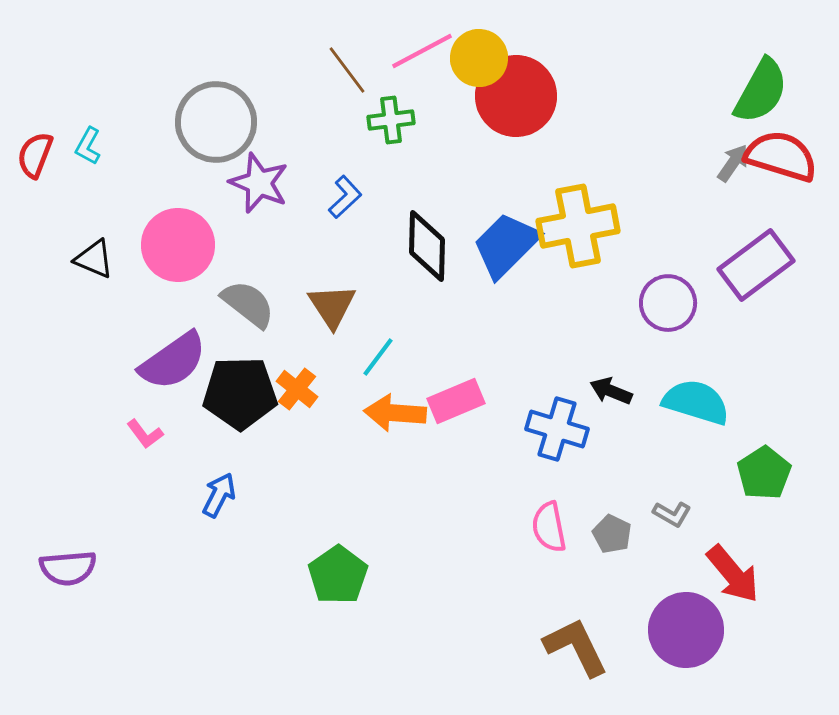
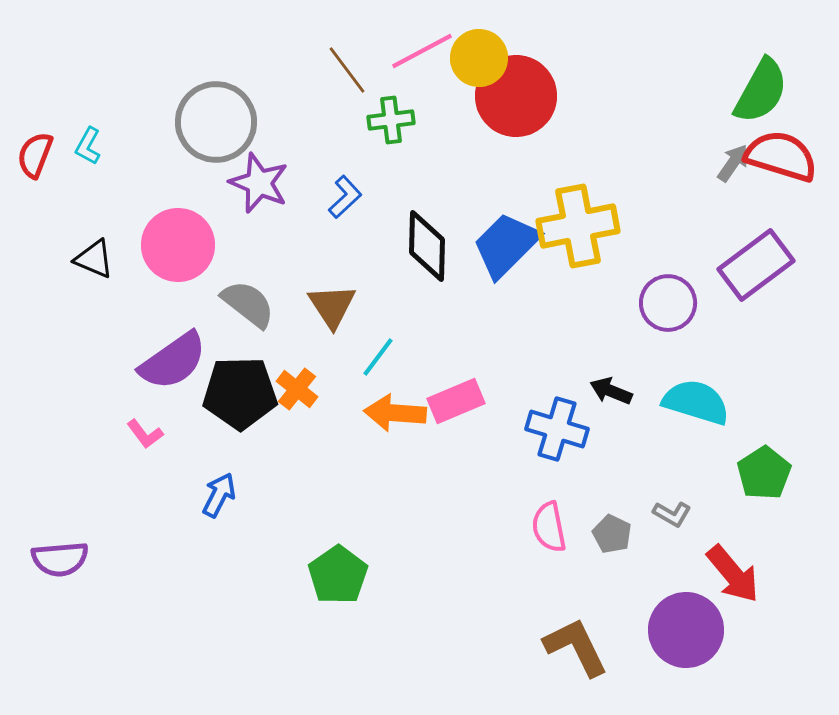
purple semicircle at (68, 568): moved 8 px left, 9 px up
